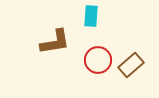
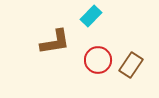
cyan rectangle: rotated 40 degrees clockwise
brown rectangle: rotated 15 degrees counterclockwise
